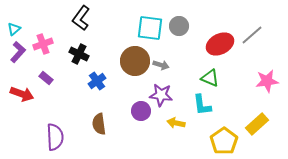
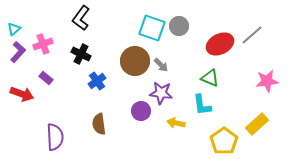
cyan square: moved 2 px right; rotated 12 degrees clockwise
black cross: moved 2 px right
gray arrow: rotated 28 degrees clockwise
purple star: moved 2 px up
